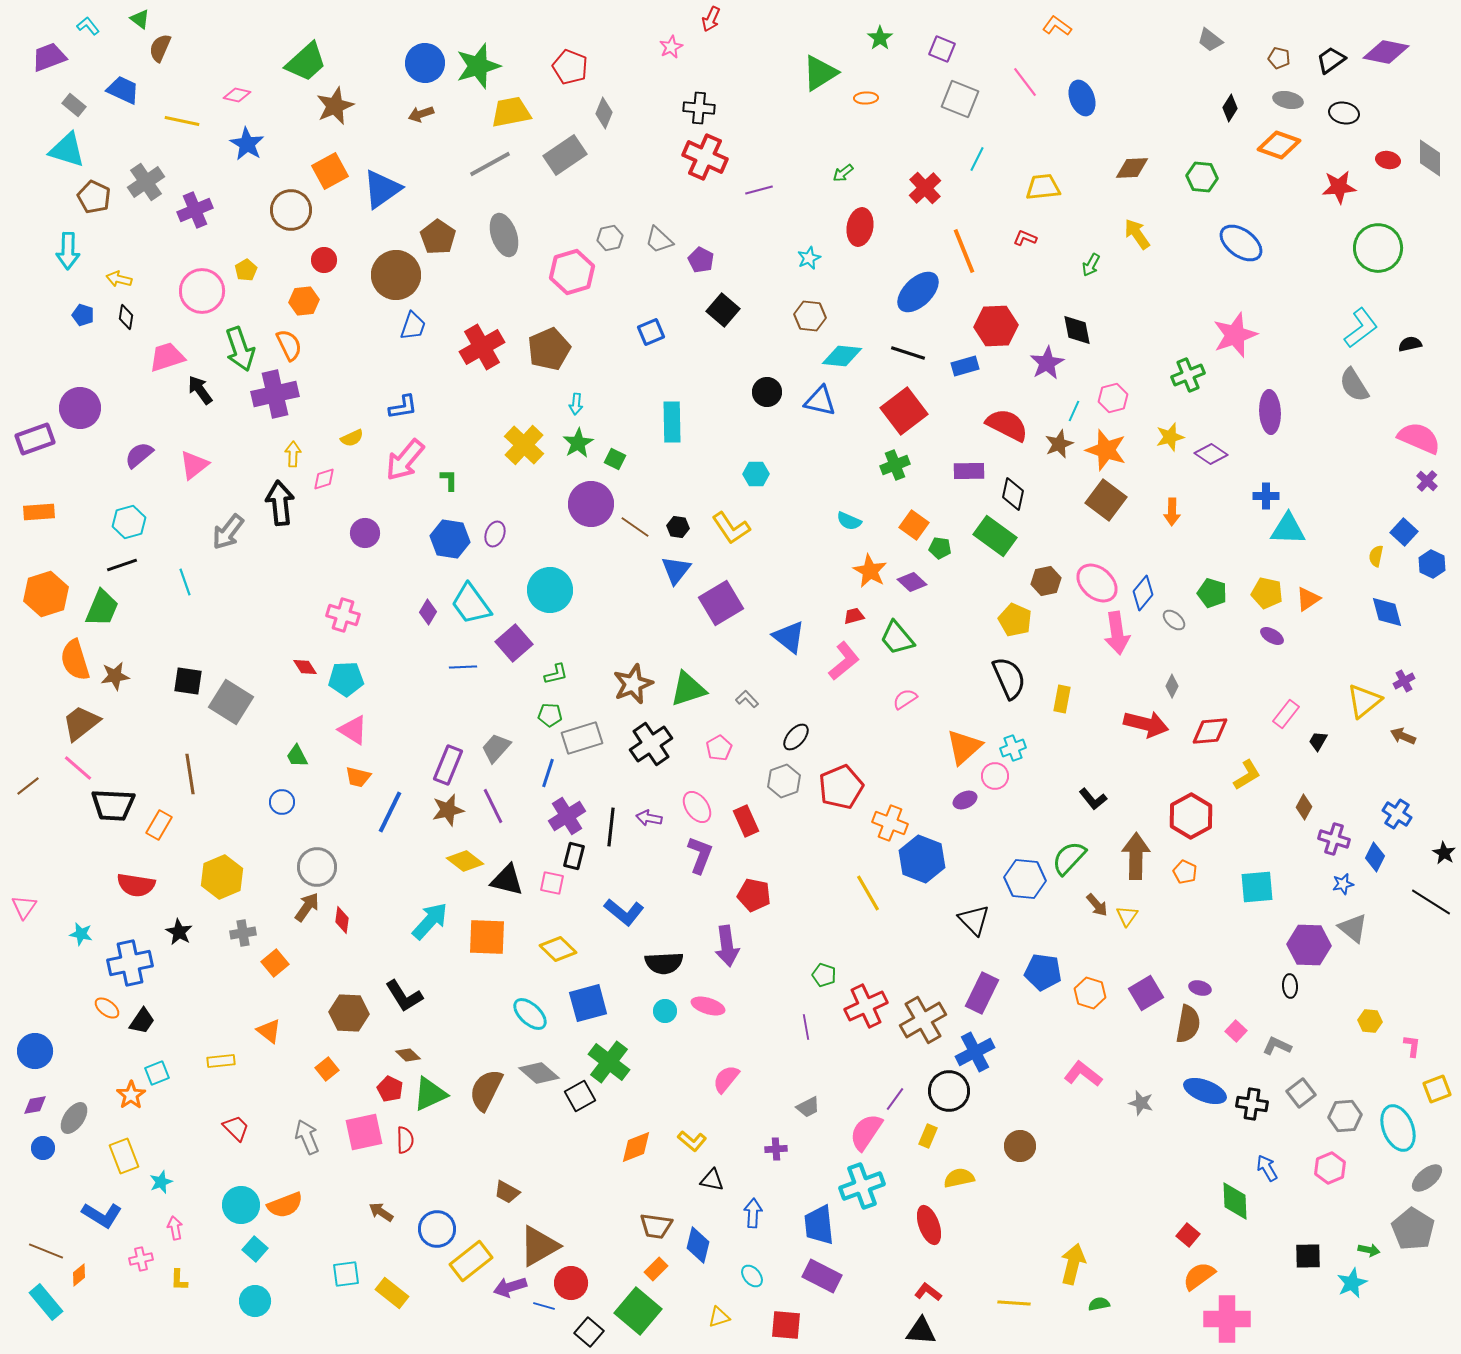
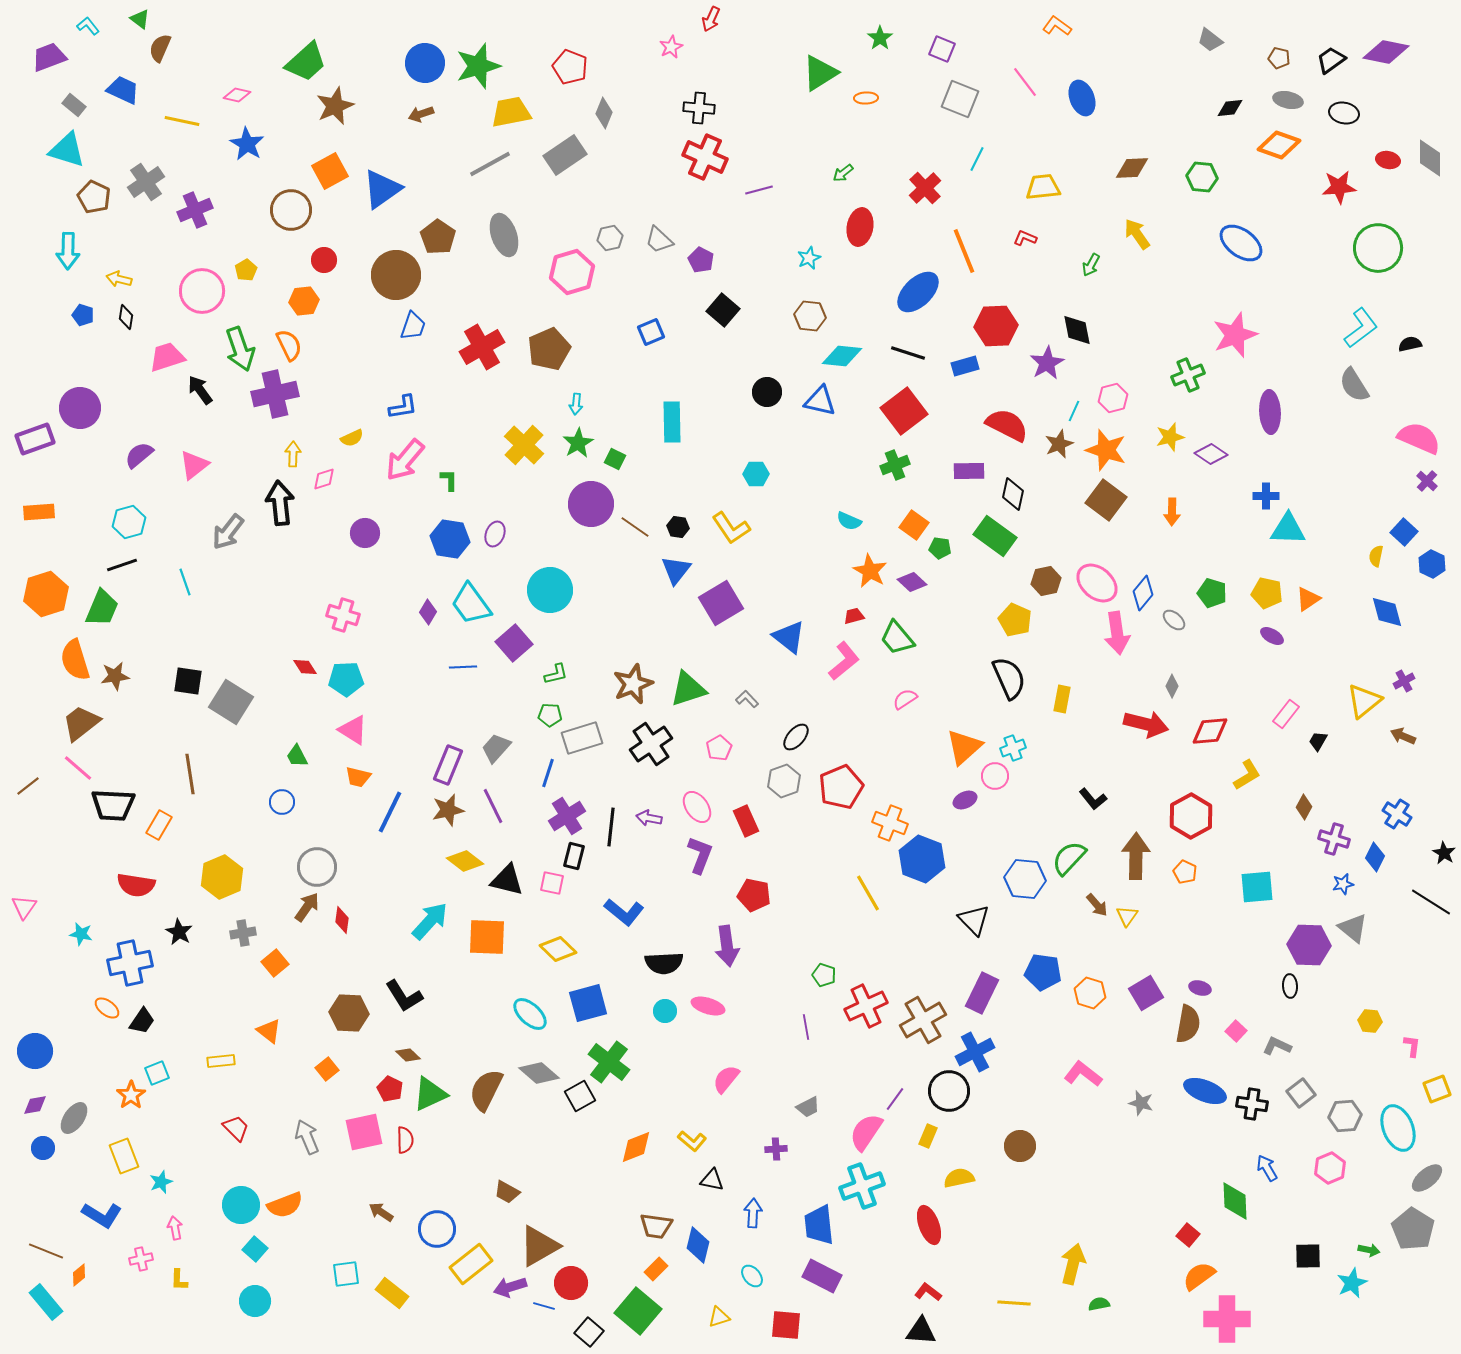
black diamond at (1230, 108): rotated 52 degrees clockwise
yellow rectangle at (471, 1261): moved 3 px down
